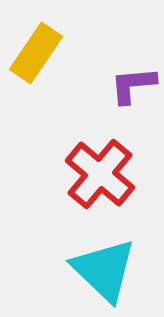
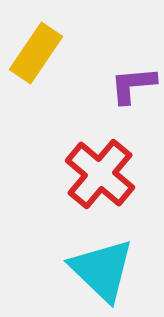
cyan triangle: moved 2 px left
